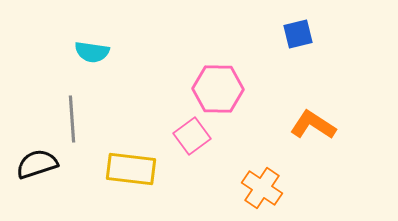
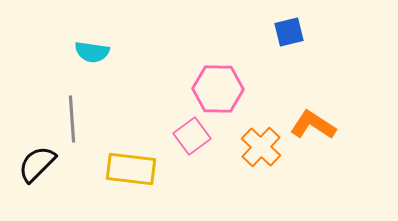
blue square: moved 9 px left, 2 px up
black semicircle: rotated 27 degrees counterclockwise
orange cross: moved 1 px left, 41 px up; rotated 9 degrees clockwise
